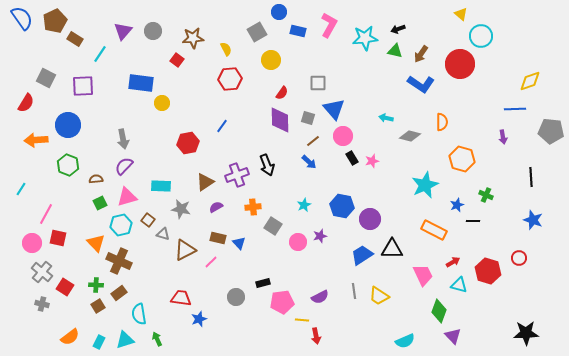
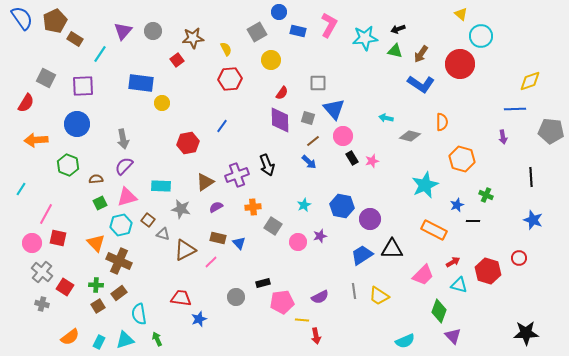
red square at (177, 60): rotated 16 degrees clockwise
blue circle at (68, 125): moved 9 px right, 1 px up
pink trapezoid at (423, 275): rotated 70 degrees clockwise
